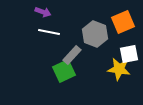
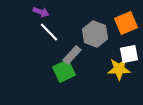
purple arrow: moved 2 px left
orange square: moved 3 px right, 1 px down
white line: rotated 35 degrees clockwise
yellow star: rotated 10 degrees counterclockwise
